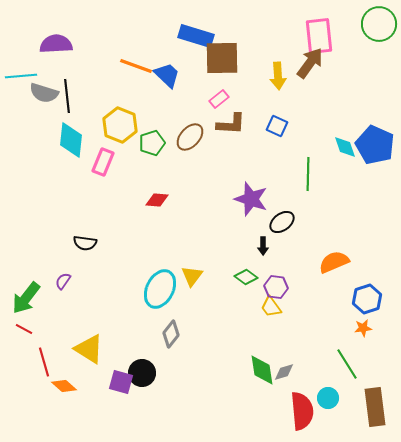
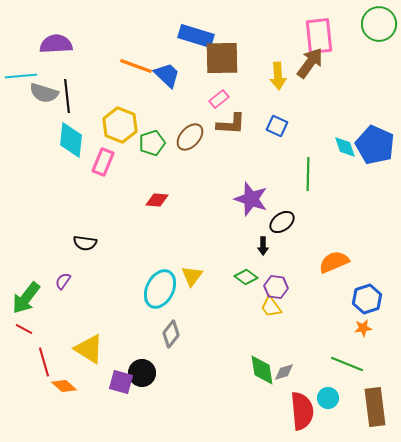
green line at (347, 364): rotated 36 degrees counterclockwise
